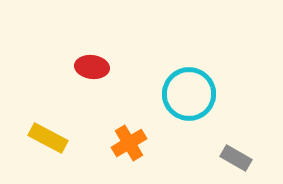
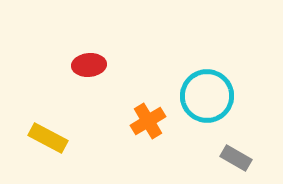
red ellipse: moved 3 px left, 2 px up; rotated 12 degrees counterclockwise
cyan circle: moved 18 px right, 2 px down
orange cross: moved 19 px right, 22 px up
